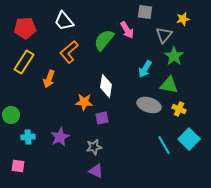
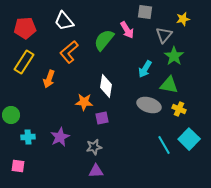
purple triangle: rotated 28 degrees counterclockwise
